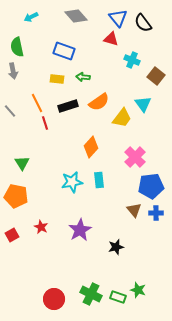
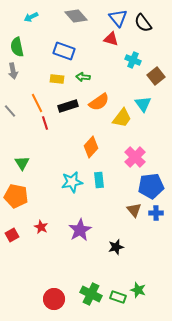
cyan cross: moved 1 px right
brown square: rotated 12 degrees clockwise
